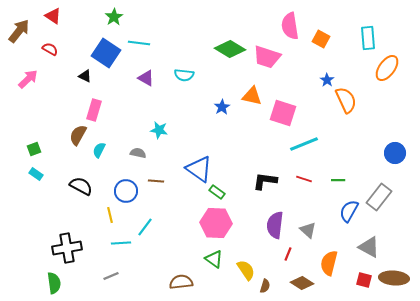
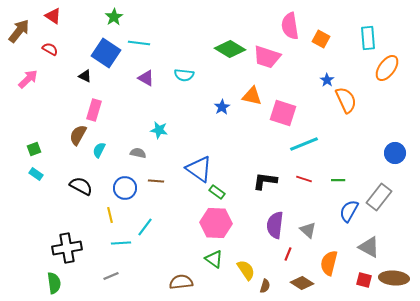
blue circle at (126, 191): moved 1 px left, 3 px up
